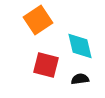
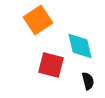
red square: moved 5 px right
black semicircle: moved 8 px right, 2 px down; rotated 84 degrees clockwise
